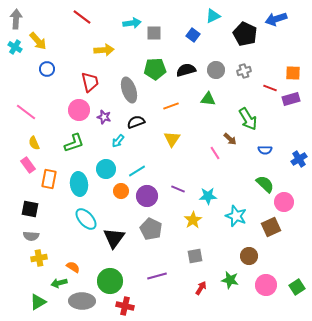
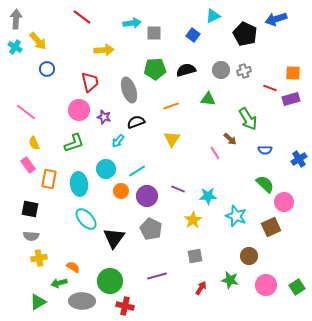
gray circle at (216, 70): moved 5 px right
